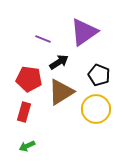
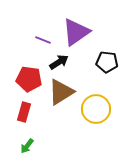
purple triangle: moved 8 px left
purple line: moved 1 px down
black pentagon: moved 8 px right, 13 px up; rotated 15 degrees counterclockwise
green arrow: rotated 28 degrees counterclockwise
